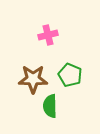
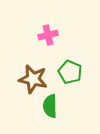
green pentagon: moved 3 px up
brown star: rotated 12 degrees clockwise
